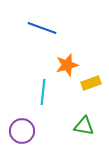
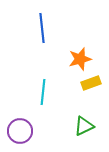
blue line: rotated 64 degrees clockwise
orange star: moved 13 px right, 6 px up
green triangle: rotated 35 degrees counterclockwise
purple circle: moved 2 px left
